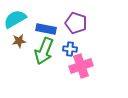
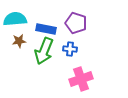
cyan semicircle: rotated 25 degrees clockwise
pink cross: moved 13 px down
